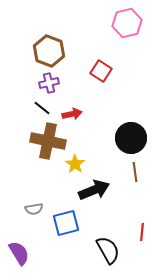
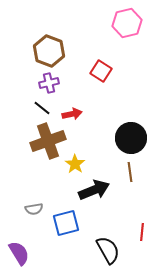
brown cross: rotated 32 degrees counterclockwise
brown line: moved 5 px left
